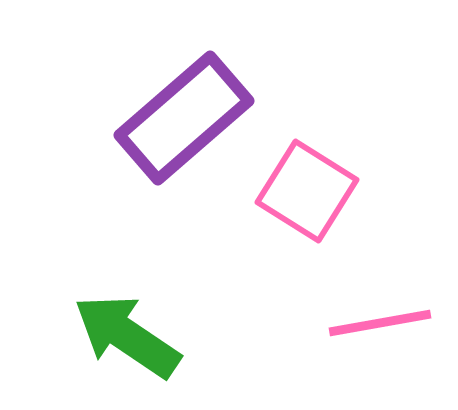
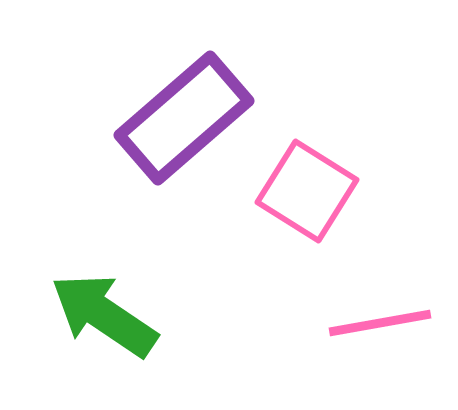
green arrow: moved 23 px left, 21 px up
